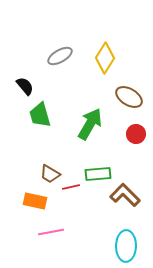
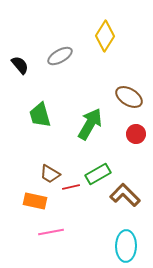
yellow diamond: moved 22 px up
black semicircle: moved 5 px left, 21 px up
green rectangle: rotated 25 degrees counterclockwise
